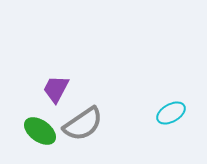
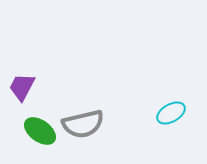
purple trapezoid: moved 34 px left, 2 px up
gray semicircle: rotated 21 degrees clockwise
